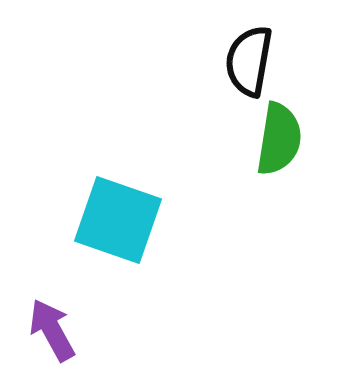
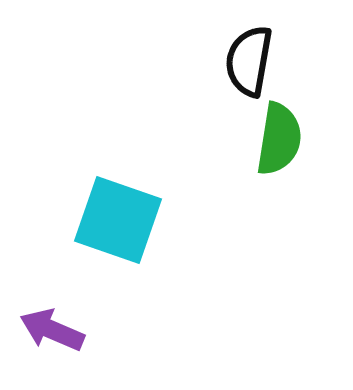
purple arrow: rotated 38 degrees counterclockwise
